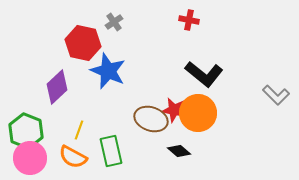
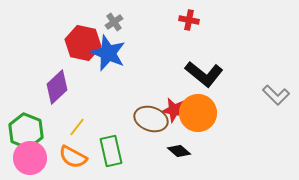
blue star: moved 18 px up
yellow line: moved 2 px left, 3 px up; rotated 18 degrees clockwise
